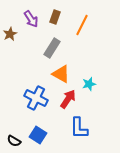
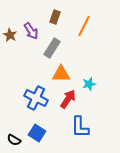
purple arrow: moved 12 px down
orange line: moved 2 px right, 1 px down
brown star: moved 1 px down; rotated 16 degrees counterclockwise
orange triangle: rotated 30 degrees counterclockwise
blue L-shape: moved 1 px right, 1 px up
blue square: moved 1 px left, 2 px up
black semicircle: moved 1 px up
